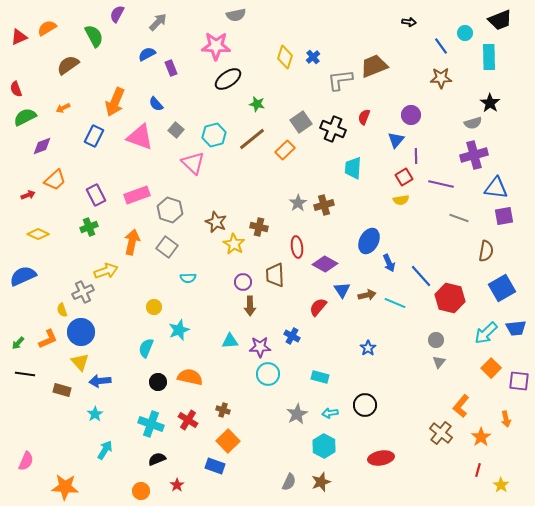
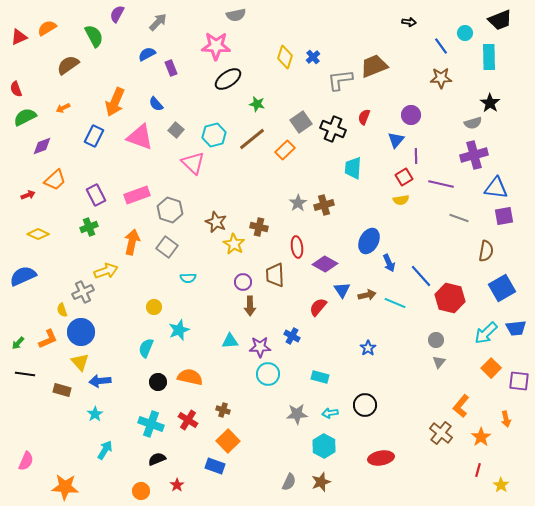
gray star at (297, 414): rotated 25 degrees clockwise
